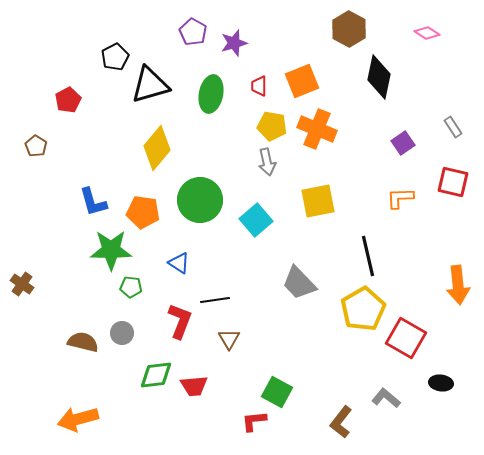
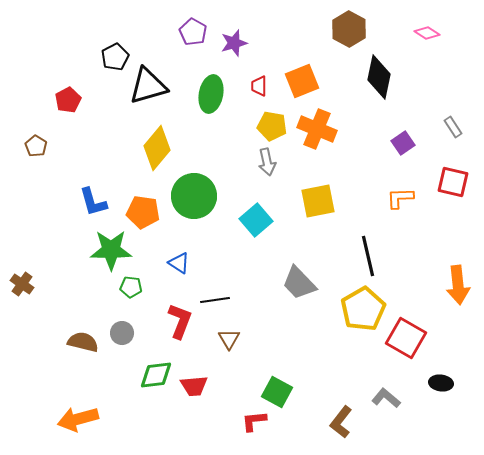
black triangle at (150, 85): moved 2 px left, 1 px down
green circle at (200, 200): moved 6 px left, 4 px up
